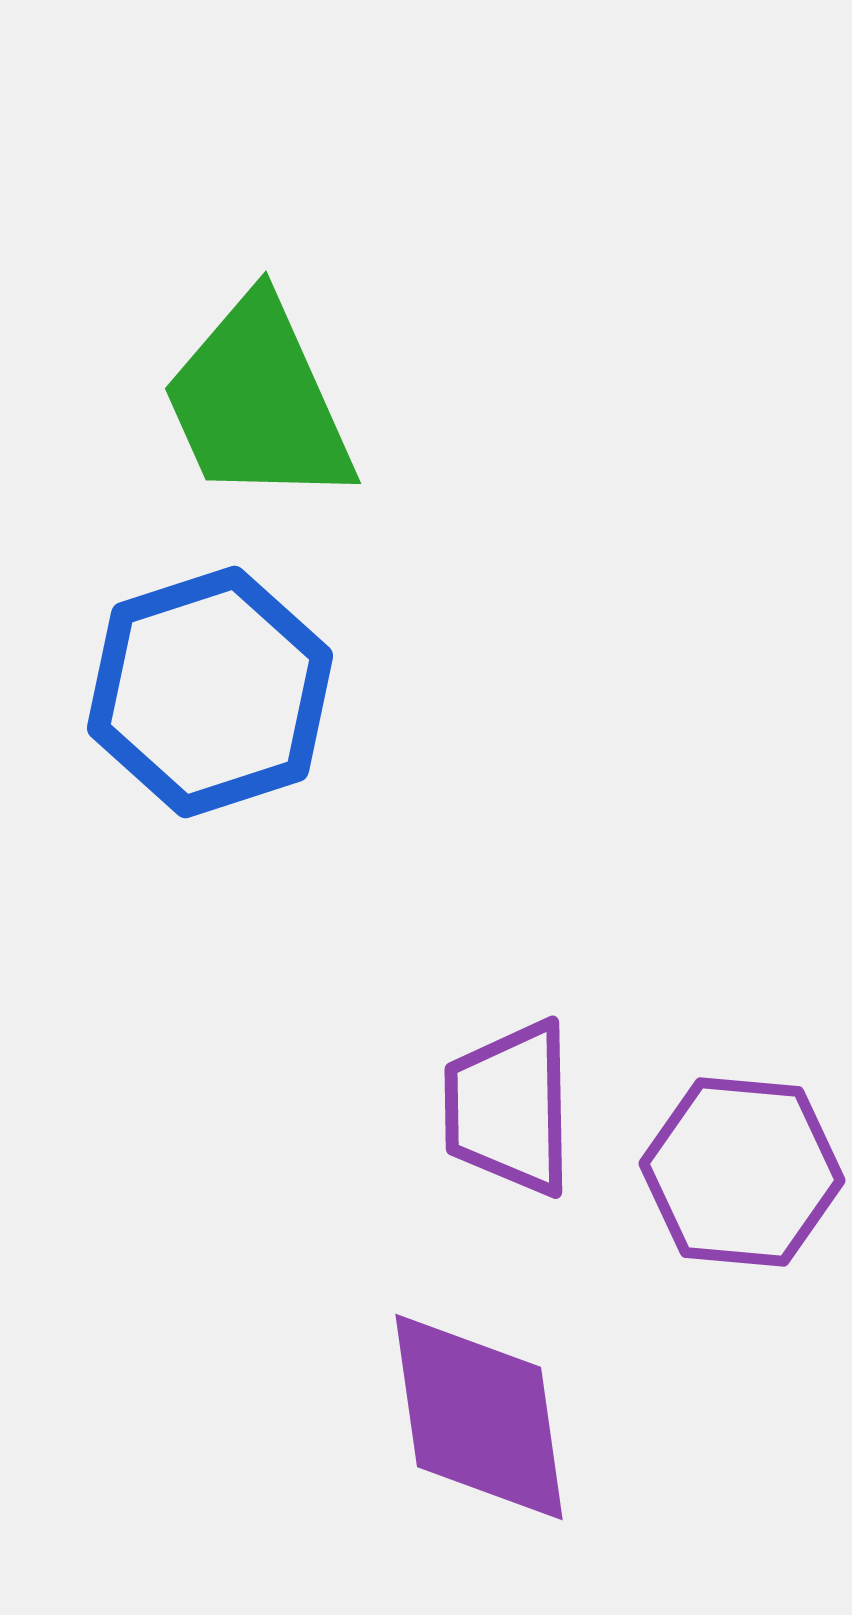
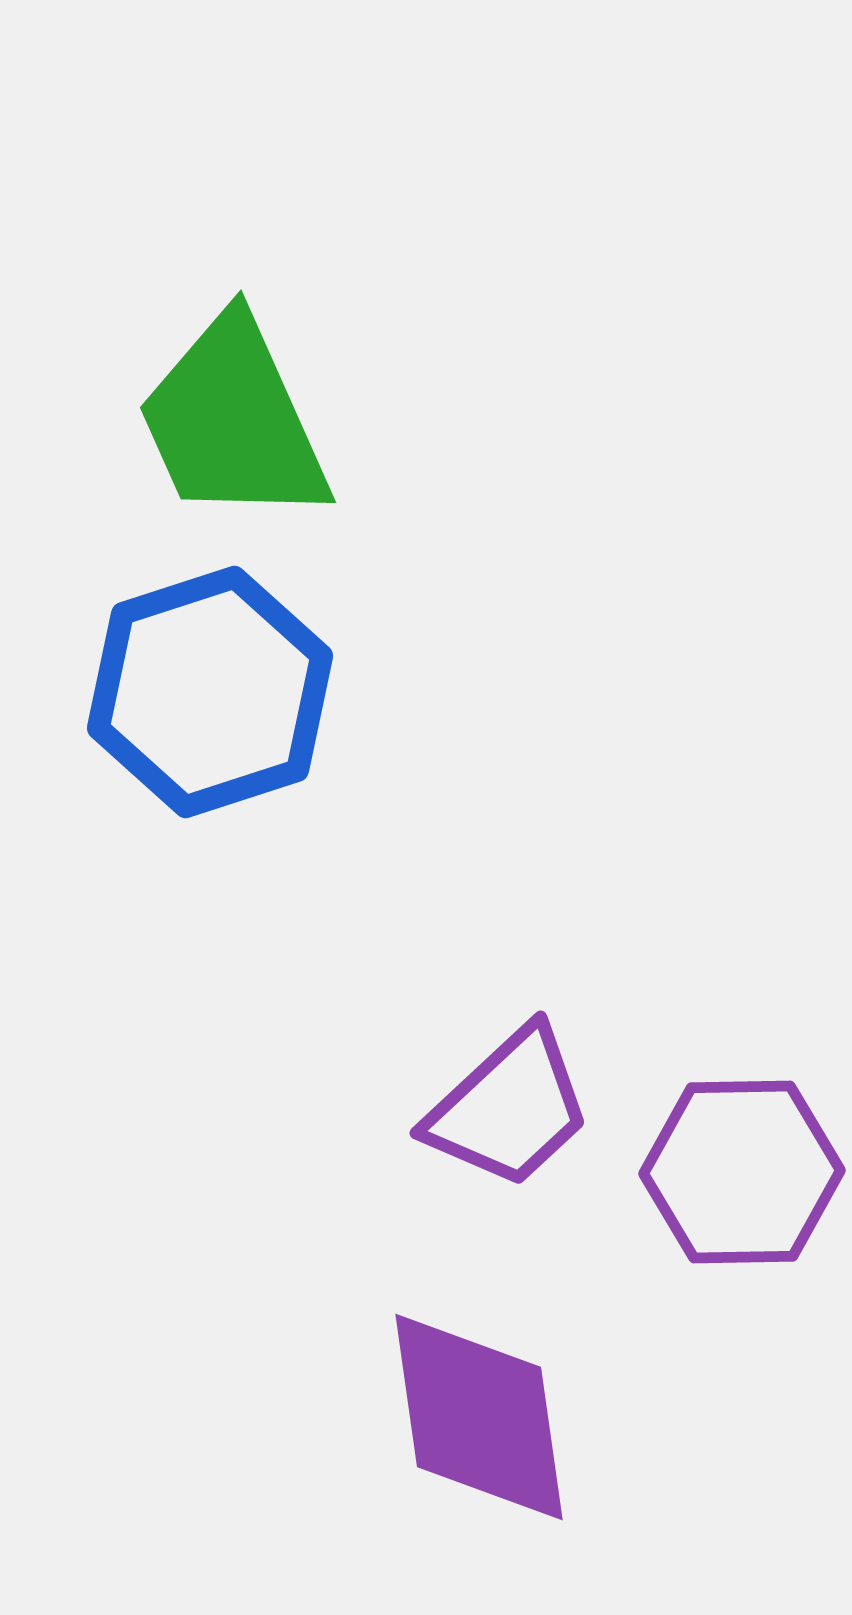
green trapezoid: moved 25 px left, 19 px down
purple trapezoid: rotated 132 degrees counterclockwise
purple hexagon: rotated 6 degrees counterclockwise
